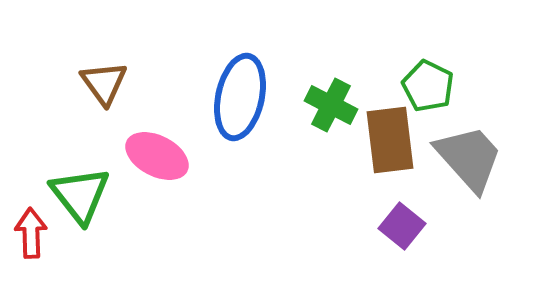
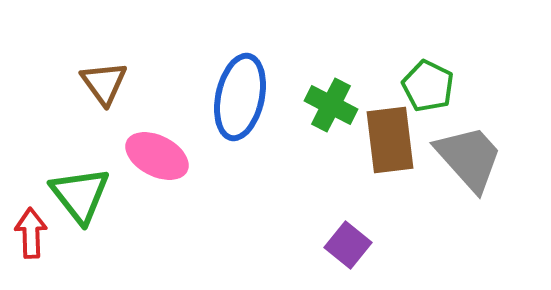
purple square: moved 54 px left, 19 px down
